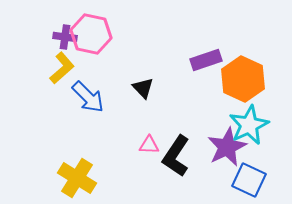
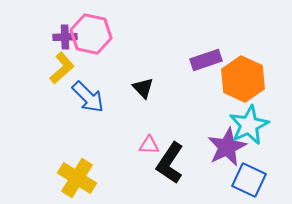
purple cross: rotated 10 degrees counterclockwise
black L-shape: moved 6 px left, 7 px down
